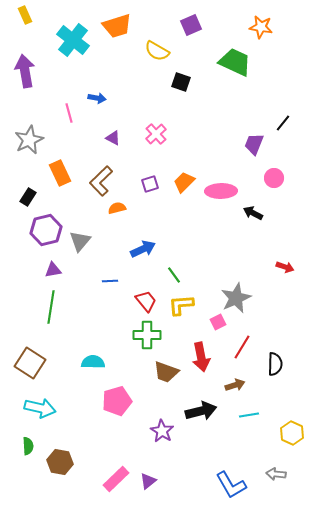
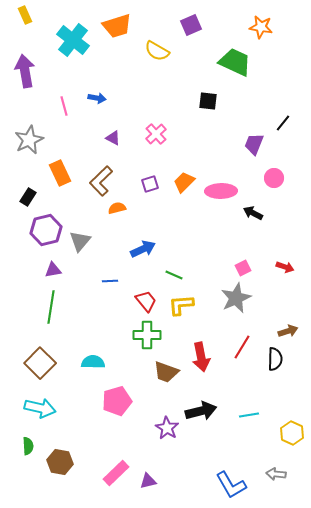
black square at (181, 82): moved 27 px right, 19 px down; rotated 12 degrees counterclockwise
pink line at (69, 113): moved 5 px left, 7 px up
green line at (174, 275): rotated 30 degrees counterclockwise
pink square at (218, 322): moved 25 px right, 54 px up
brown square at (30, 363): moved 10 px right; rotated 12 degrees clockwise
black semicircle at (275, 364): moved 5 px up
brown arrow at (235, 385): moved 53 px right, 54 px up
purple star at (162, 431): moved 5 px right, 3 px up
pink rectangle at (116, 479): moved 6 px up
purple triangle at (148, 481): rotated 24 degrees clockwise
